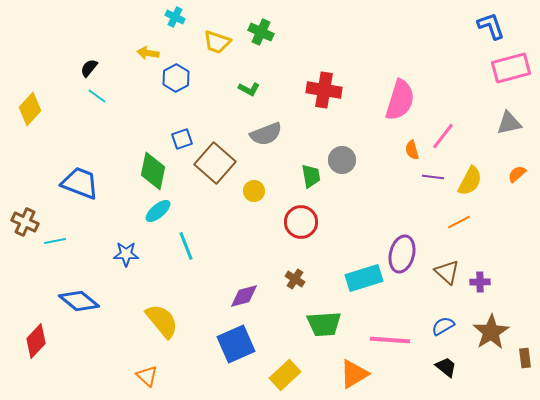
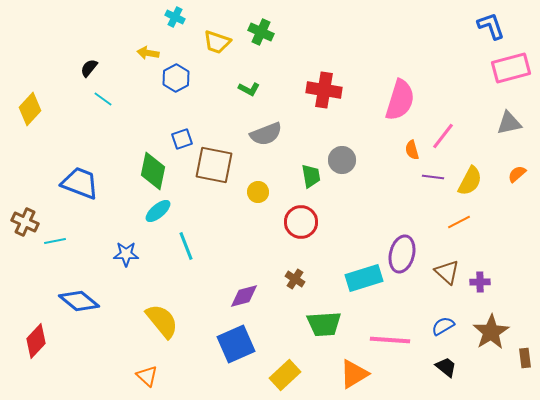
cyan line at (97, 96): moved 6 px right, 3 px down
brown square at (215, 163): moved 1 px left, 2 px down; rotated 30 degrees counterclockwise
yellow circle at (254, 191): moved 4 px right, 1 px down
